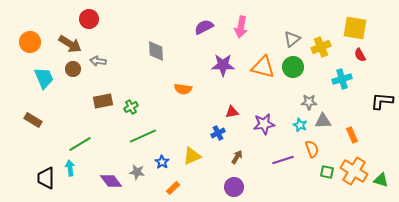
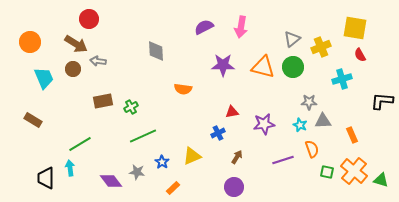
brown arrow at (70, 44): moved 6 px right
orange cross at (354, 171): rotated 8 degrees clockwise
